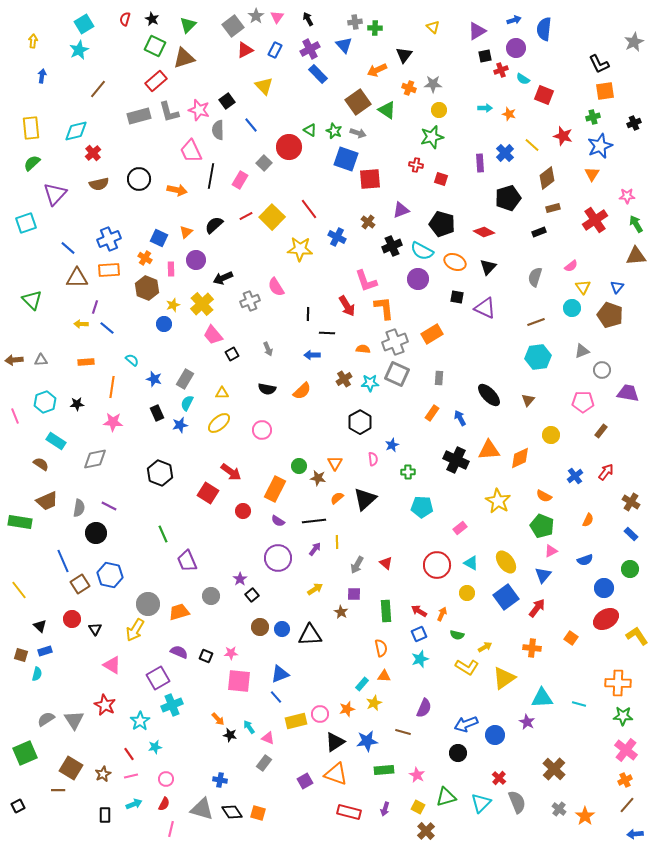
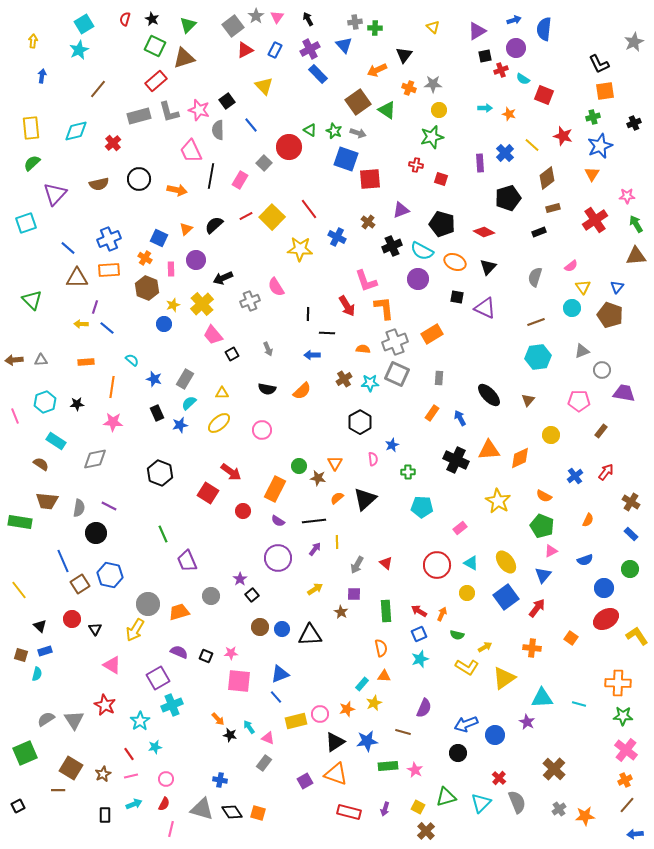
red cross at (93, 153): moved 20 px right, 10 px up
orange triangle at (186, 232): moved 3 px up
purple trapezoid at (628, 393): moved 4 px left
pink pentagon at (583, 402): moved 4 px left, 1 px up
cyan semicircle at (187, 403): moved 2 px right; rotated 21 degrees clockwise
brown trapezoid at (47, 501): rotated 30 degrees clockwise
green rectangle at (384, 770): moved 4 px right, 4 px up
pink star at (417, 775): moved 2 px left, 5 px up
gray cross at (559, 809): rotated 16 degrees clockwise
orange star at (585, 816): rotated 30 degrees clockwise
